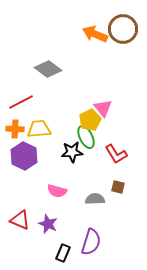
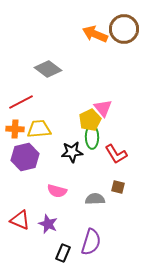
brown circle: moved 1 px right
green ellipse: moved 6 px right; rotated 25 degrees clockwise
purple hexagon: moved 1 px right, 1 px down; rotated 20 degrees clockwise
